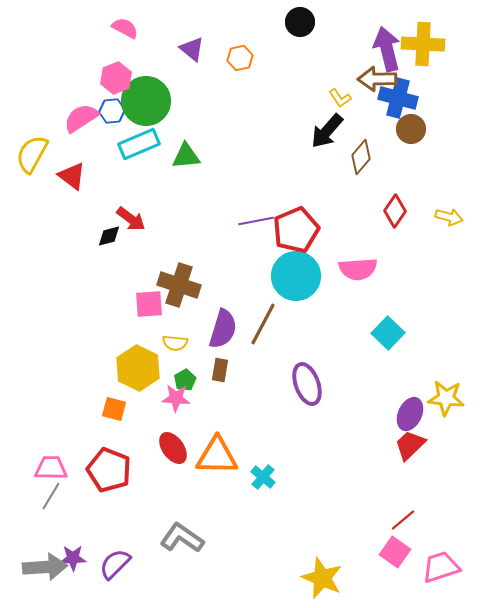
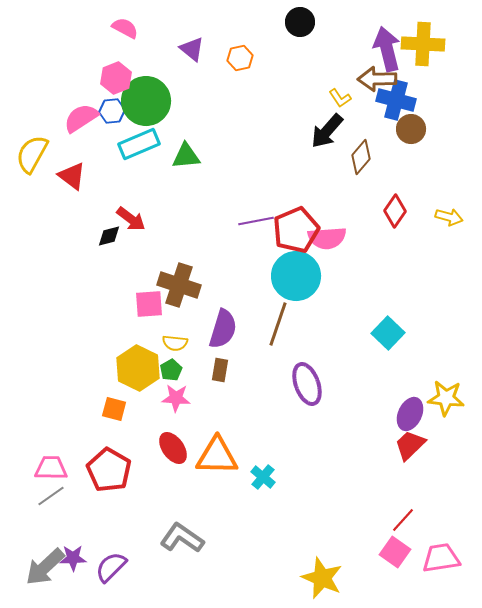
blue cross at (398, 98): moved 2 px left, 2 px down
pink semicircle at (358, 269): moved 31 px left, 31 px up
brown line at (263, 324): moved 15 px right; rotated 9 degrees counterclockwise
green pentagon at (185, 380): moved 14 px left, 10 px up
red pentagon at (109, 470): rotated 9 degrees clockwise
gray line at (51, 496): rotated 24 degrees clockwise
red line at (403, 520): rotated 8 degrees counterclockwise
purple semicircle at (115, 564): moved 4 px left, 3 px down
gray arrow at (45, 567): rotated 141 degrees clockwise
pink trapezoid at (441, 567): moved 9 px up; rotated 9 degrees clockwise
